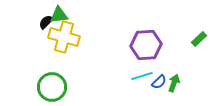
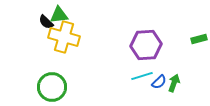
black semicircle: rotated 91 degrees counterclockwise
green rectangle: rotated 28 degrees clockwise
